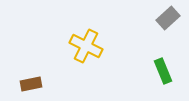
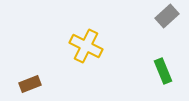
gray rectangle: moved 1 px left, 2 px up
brown rectangle: moved 1 px left; rotated 10 degrees counterclockwise
